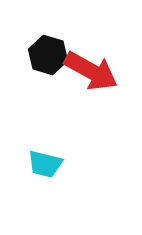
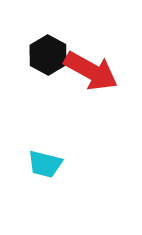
black hexagon: rotated 12 degrees clockwise
